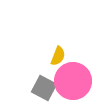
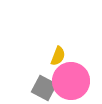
pink circle: moved 2 px left
